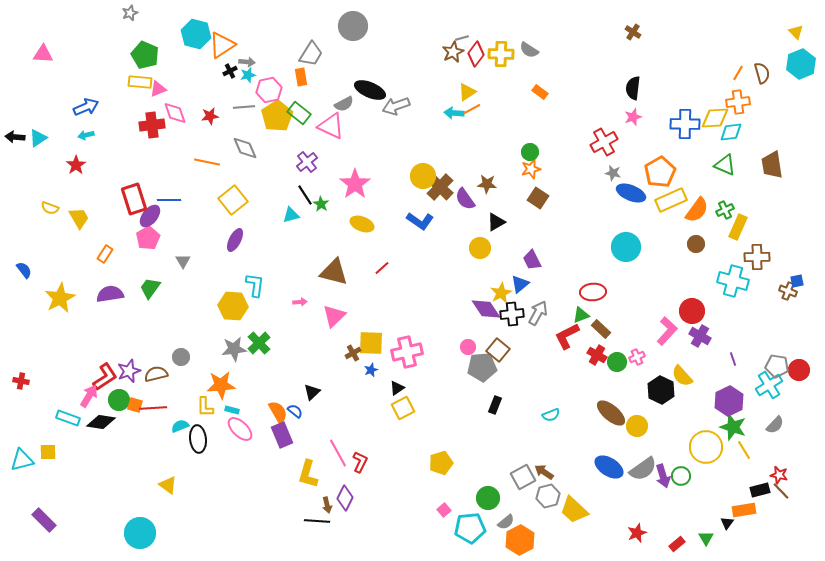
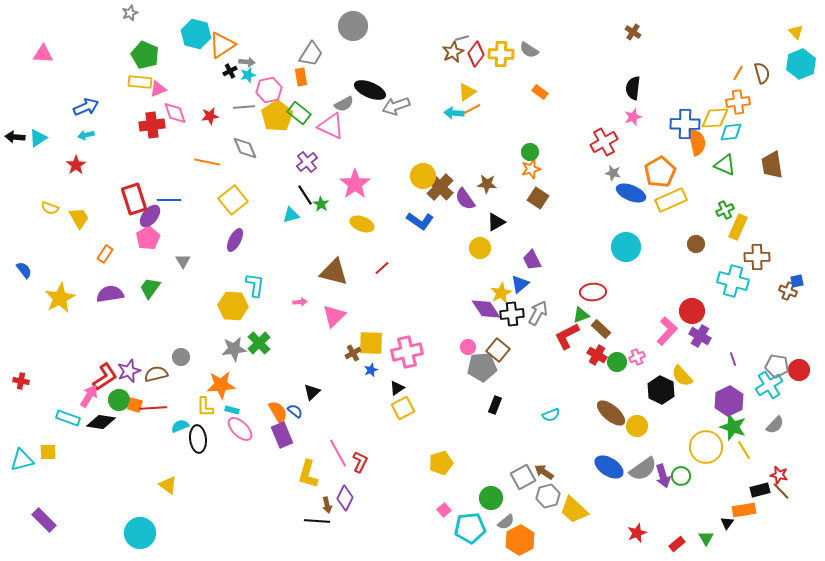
orange semicircle at (697, 210): moved 68 px up; rotated 48 degrees counterclockwise
green circle at (488, 498): moved 3 px right
